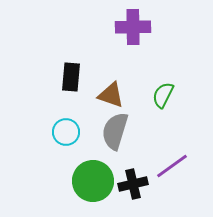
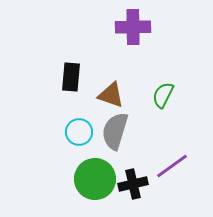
cyan circle: moved 13 px right
green circle: moved 2 px right, 2 px up
